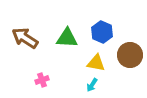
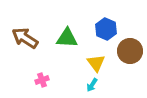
blue hexagon: moved 4 px right, 3 px up
brown circle: moved 4 px up
yellow triangle: rotated 42 degrees clockwise
